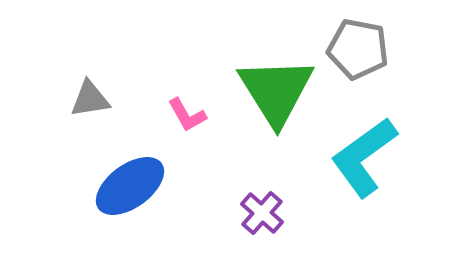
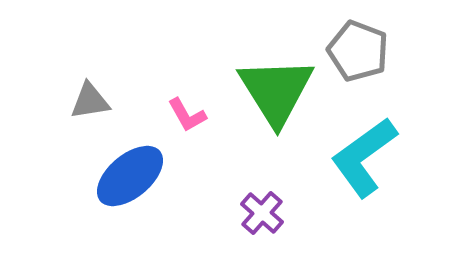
gray pentagon: moved 2 px down; rotated 10 degrees clockwise
gray triangle: moved 2 px down
blue ellipse: moved 10 px up; rotated 4 degrees counterclockwise
